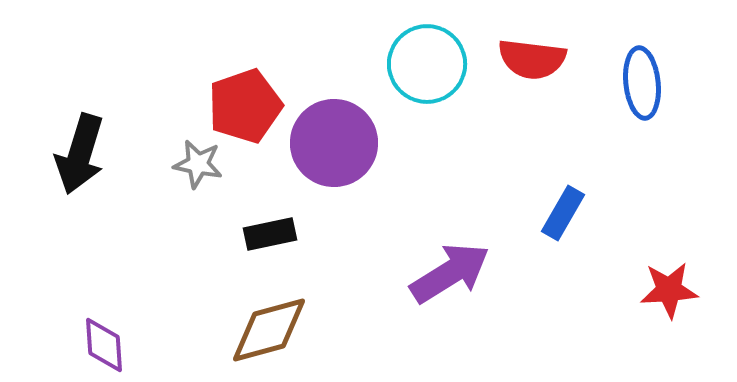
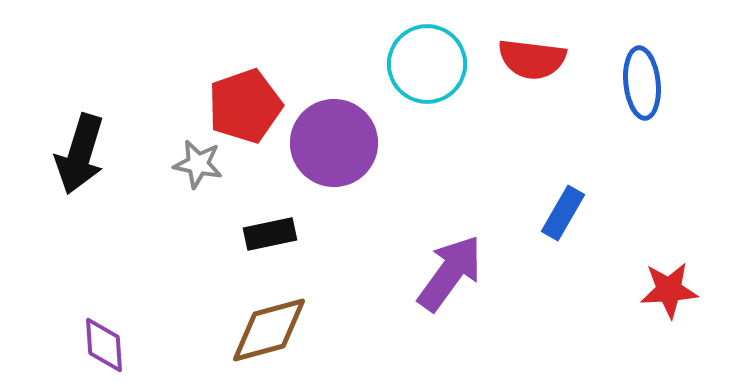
purple arrow: rotated 22 degrees counterclockwise
